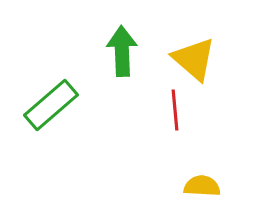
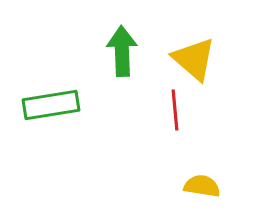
green rectangle: rotated 32 degrees clockwise
yellow semicircle: rotated 6 degrees clockwise
